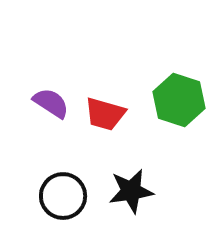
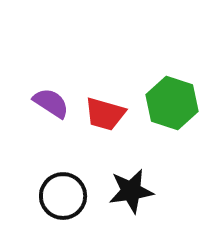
green hexagon: moved 7 px left, 3 px down
